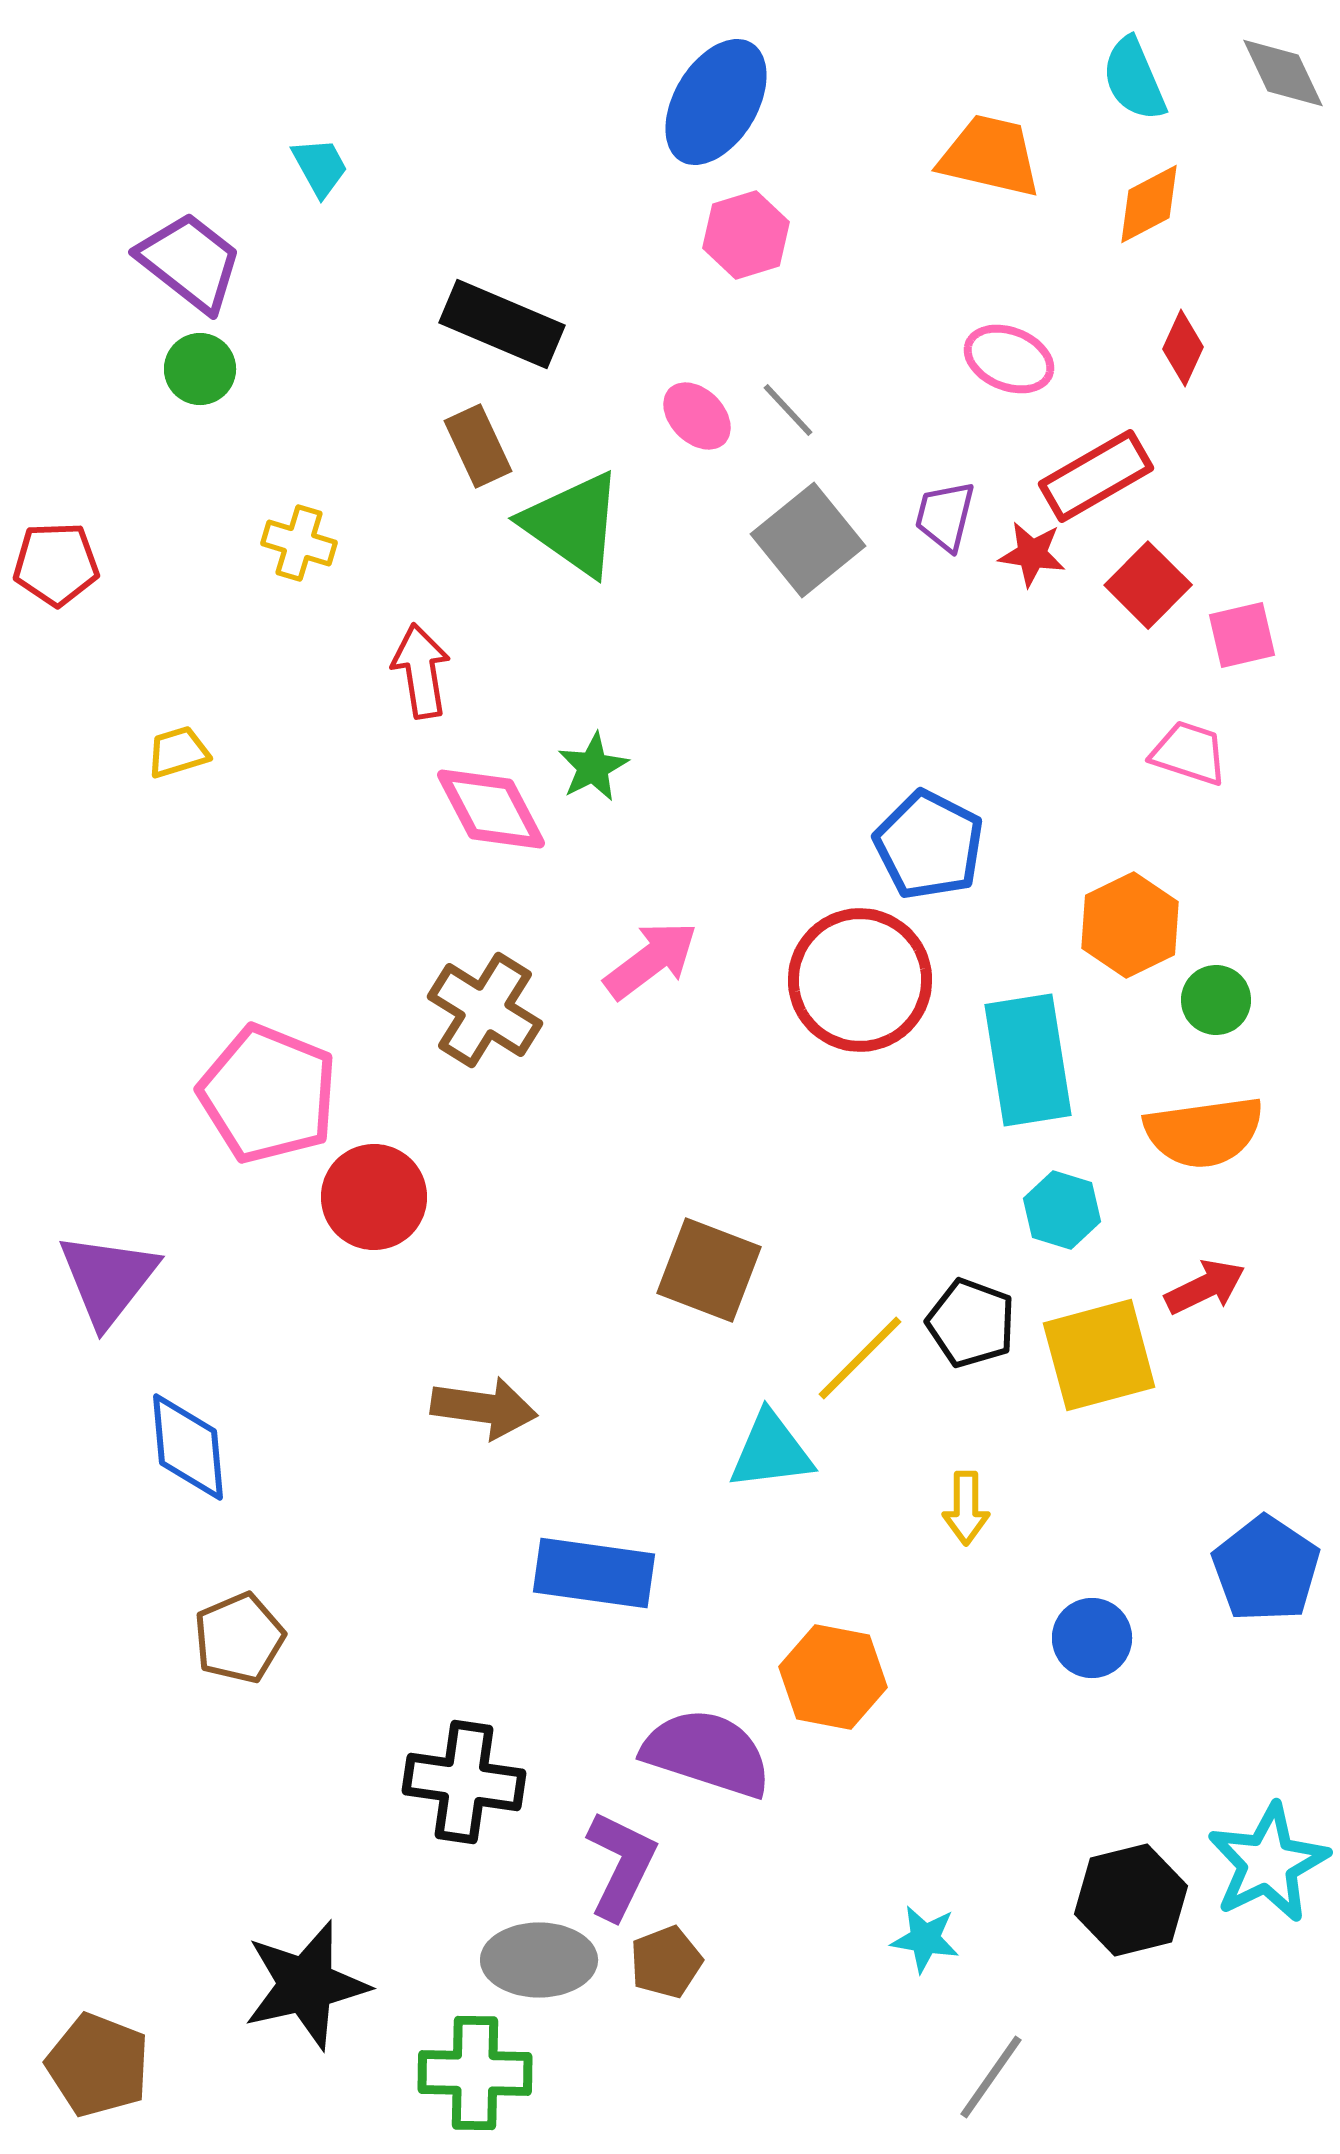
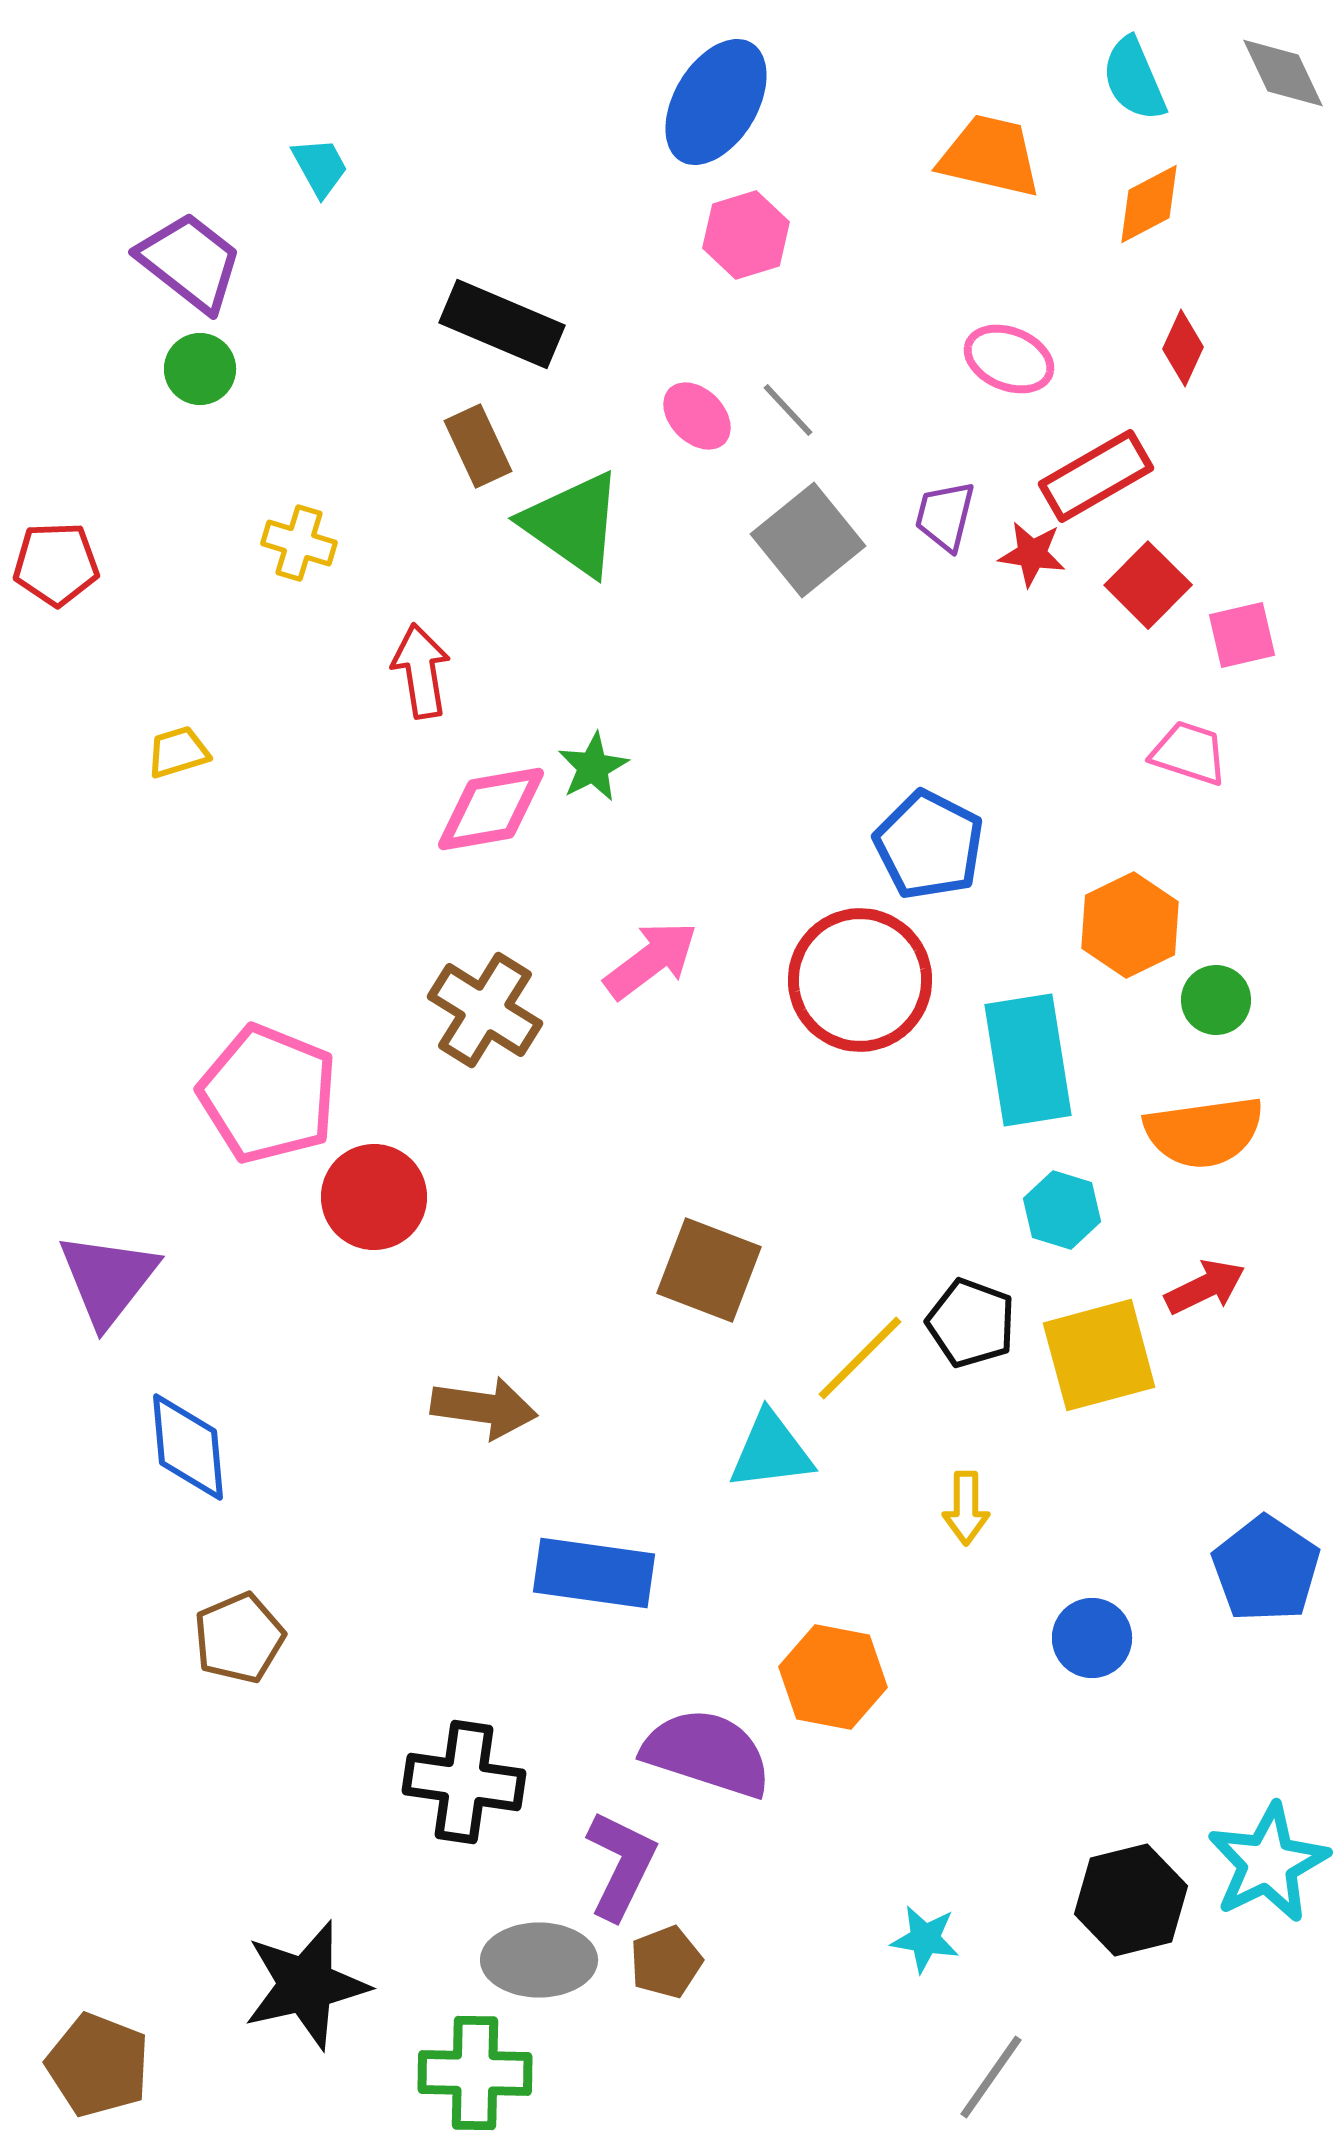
pink diamond at (491, 809): rotated 72 degrees counterclockwise
